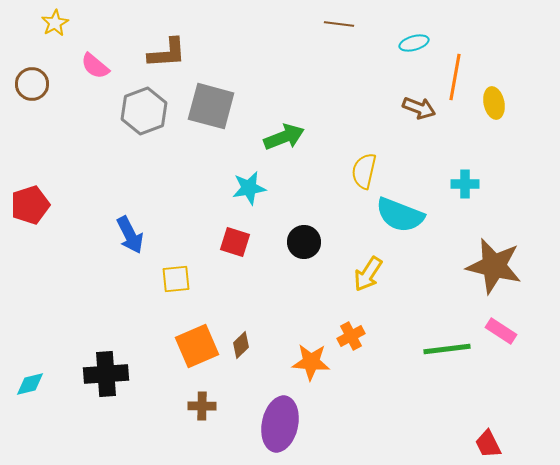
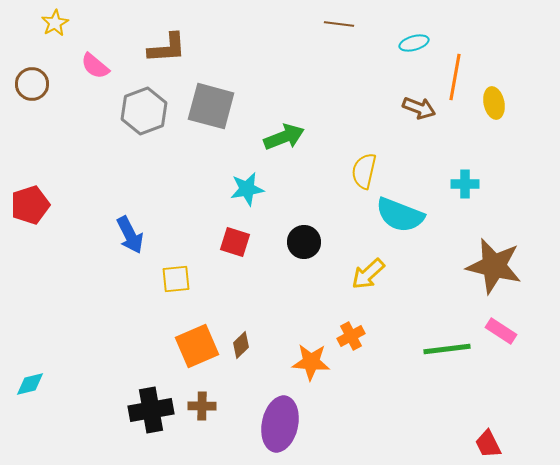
brown L-shape: moved 5 px up
cyan star: moved 2 px left, 1 px down
yellow arrow: rotated 15 degrees clockwise
black cross: moved 45 px right, 36 px down; rotated 6 degrees counterclockwise
